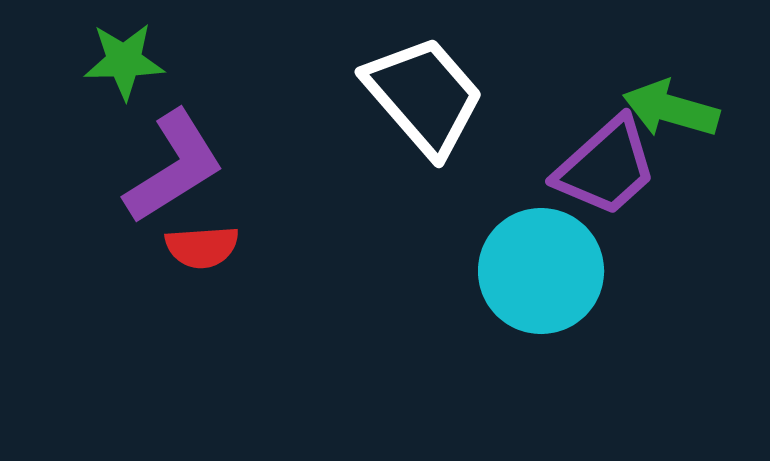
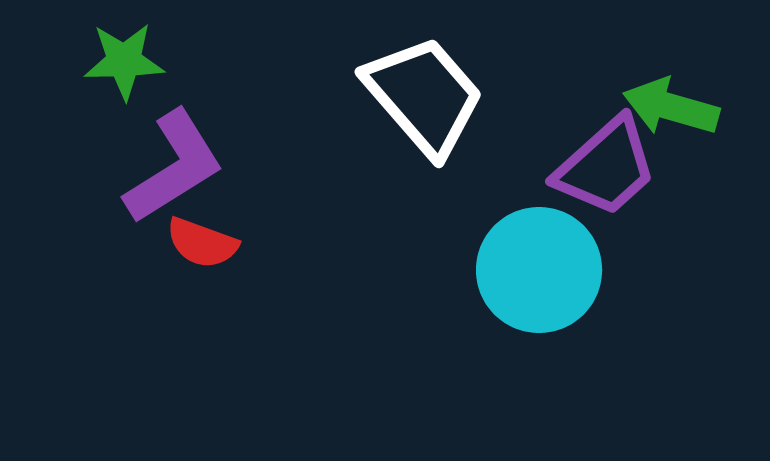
green arrow: moved 2 px up
red semicircle: moved 4 px up; rotated 24 degrees clockwise
cyan circle: moved 2 px left, 1 px up
